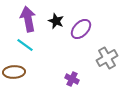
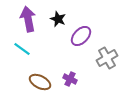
black star: moved 2 px right, 2 px up
purple ellipse: moved 7 px down
cyan line: moved 3 px left, 4 px down
brown ellipse: moved 26 px right, 10 px down; rotated 30 degrees clockwise
purple cross: moved 2 px left
